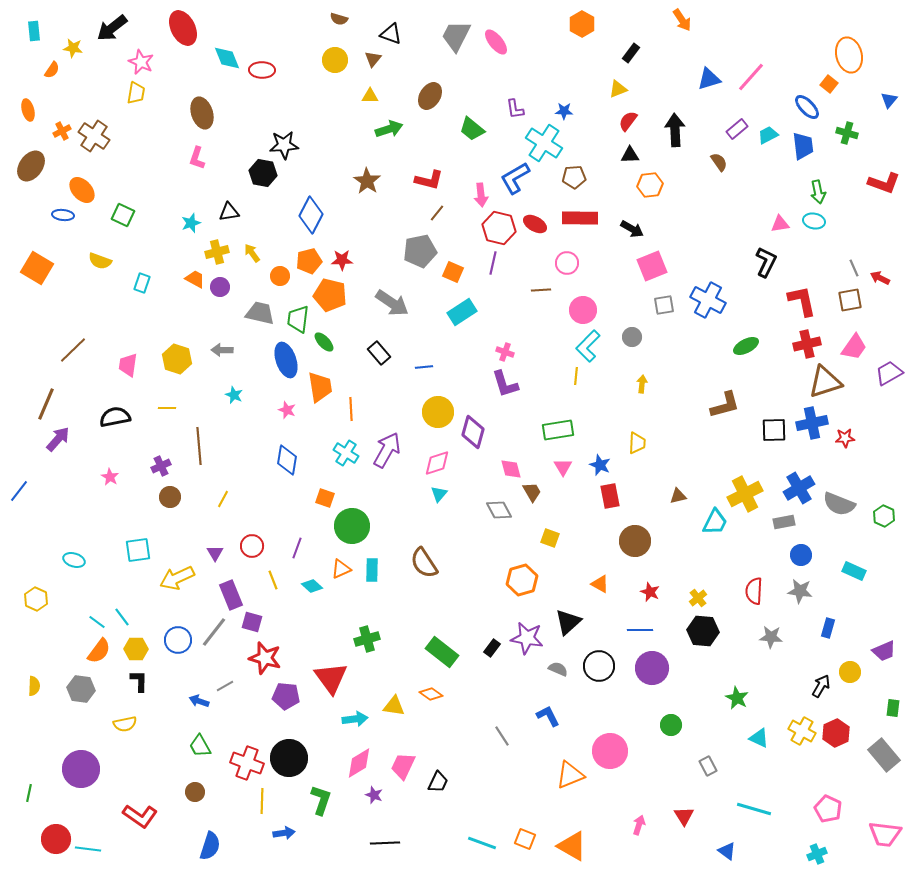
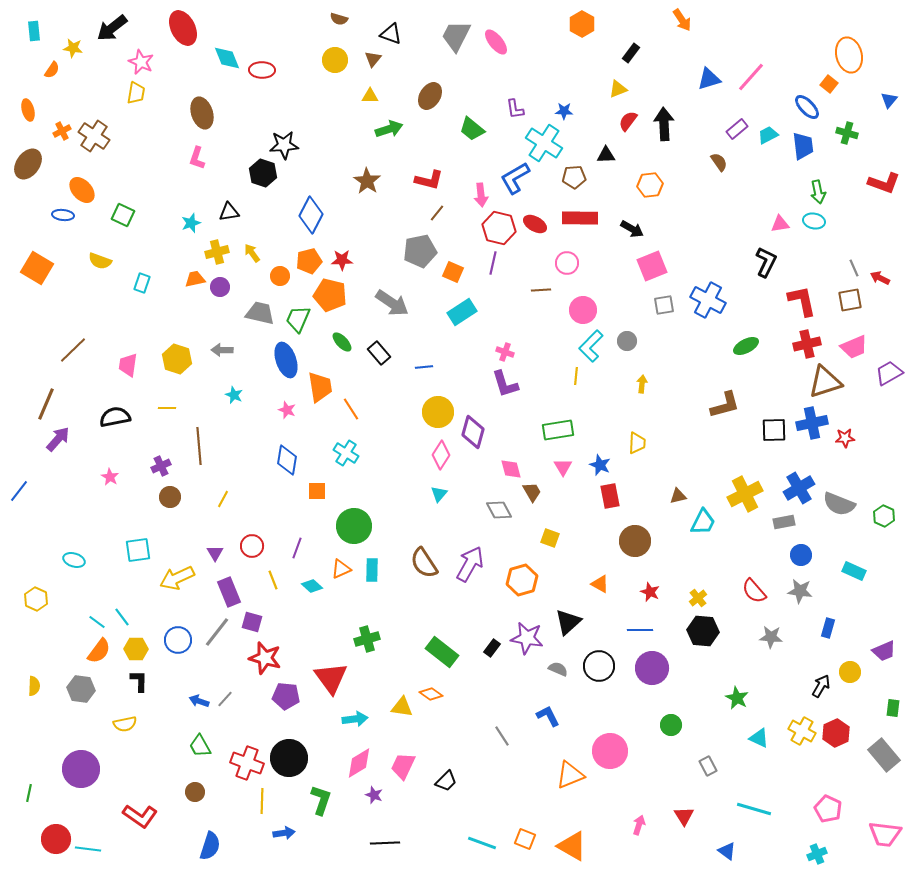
black arrow at (675, 130): moved 11 px left, 6 px up
black triangle at (630, 155): moved 24 px left
brown ellipse at (31, 166): moved 3 px left, 2 px up
black hexagon at (263, 173): rotated 8 degrees clockwise
orange trapezoid at (195, 279): rotated 40 degrees counterclockwise
green trapezoid at (298, 319): rotated 16 degrees clockwise
gray circle at (632, 337): moved 5 px left, 4 px down
green ellipse at (324, 342): moved 18 px right
cyan L-shape at (588, 346): moved 3 px right
pink trapezoid at (854, 347): rotated 32 degrees clockwise
orange line at (351, 409): rotated 30 degrees counterclockwise
purple arrow at (387, 450): moved 83 px right, 114 px down
pink diamond at (437, 463): moved 4 px right, 8 px up; rotated 40 degrees counterclockwise
orange square at (325, 498): moved 8 px left, 7 px up; rotated 18 degrees counterclockwise
cyan trapezoid at (715, 522): moved 12 px left
green circle at (352, 526): moved 2 px right
red semicircle at (754, 591): rotated 44 degrees counterclockwise
purple rectangle at (231, 595): moved 2 px left, 3 px up
gray line at (214, 632): moved 3 px right
gray line at (225, 686): moved 13 px down; rotated 18 degrees counterclockwise
yellow triangle at (394, 706): moved 8 px right, 1 px down
black trapezoid at (438, 782): moved 8 px right, 1 px up; rotated 20 degrees clockwise
